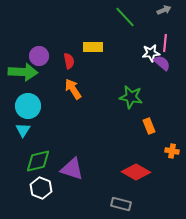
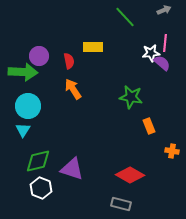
red diamond: moved 6 px left, 3 px down
